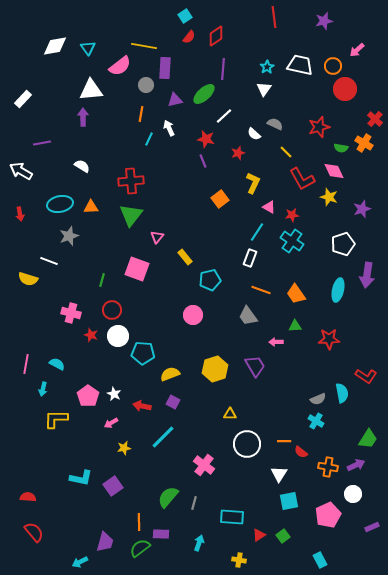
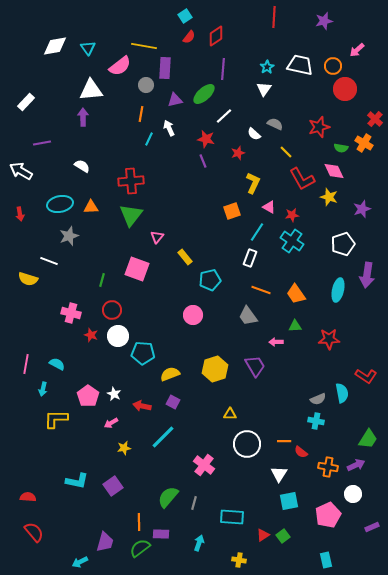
red line at (274, 17): rotated 10 degrees clockwise
white rectangle at (23, 99): moved 3 px right, 3 px down
orange square at (220, 199): moved 12 px right, 12 px down; rotated 18 degrees clockwise
cyan cross at (316, 421): rotated 21 degrees counterclockwise
cyan L-shape at (81, 478): moved 4 px left, 3 px down
red triangle at (259, 535): moved 4 px right
cyan rectangle at (320, 560): moved 6 px right; rotated 14 degrees clockwise
